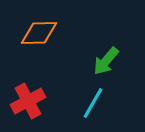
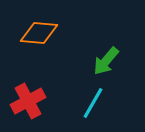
orange diamond: rotated 6 degrees clockwise
